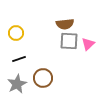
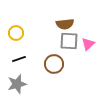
brown circle: moved 11 px right, 14 px up
gray star: rotated 12 degrees clockwise
